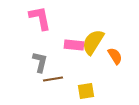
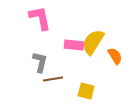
yellow square: rotated 24 degrees clockwise
